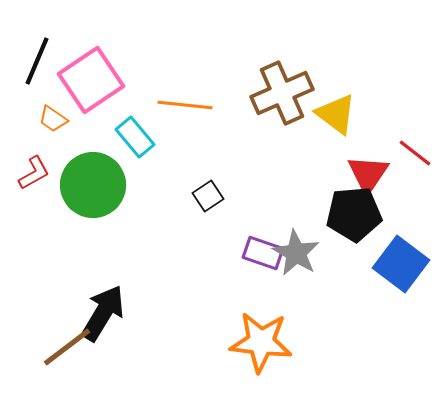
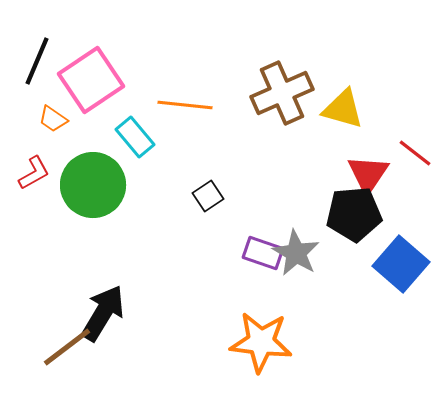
yellow triangle: moved 7 px right, 5 px up; rotated 21 degrees counterclockwise
blue square: rotated 4 degrees clockwise
